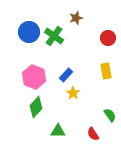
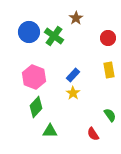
brown star: rotated 16 degrees counterclockwise
yellow rectangle: moved 3 px right, 1 px up
blue rectangle: moved 7 px right
green triangle: moved 8 px left
